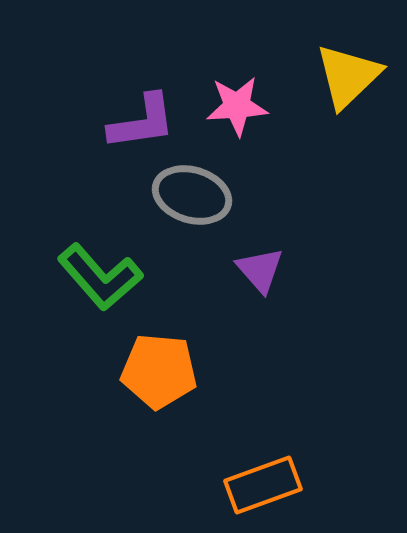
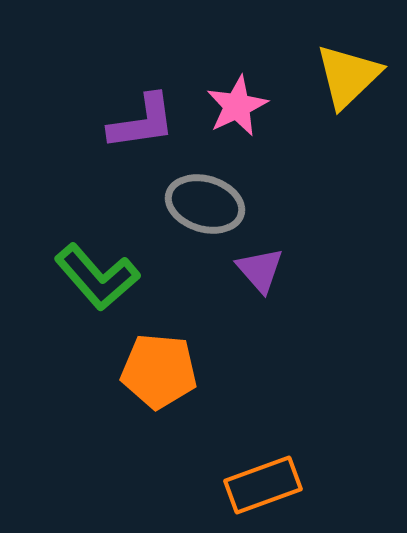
pink star: rotated 22 degrees counterclockwise
gray ellipse: moved 13 px right, 9 px down
green L-shape: moved 3 px left
